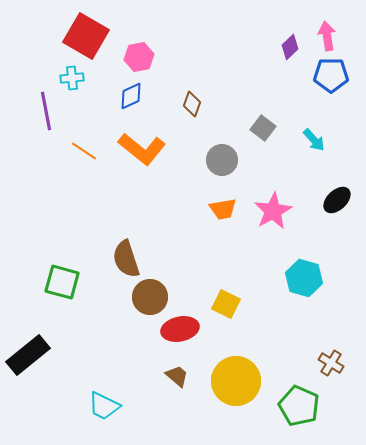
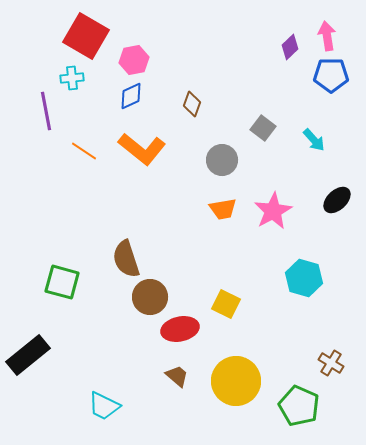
pink hexagon: moved 5 px left, 3 px down
